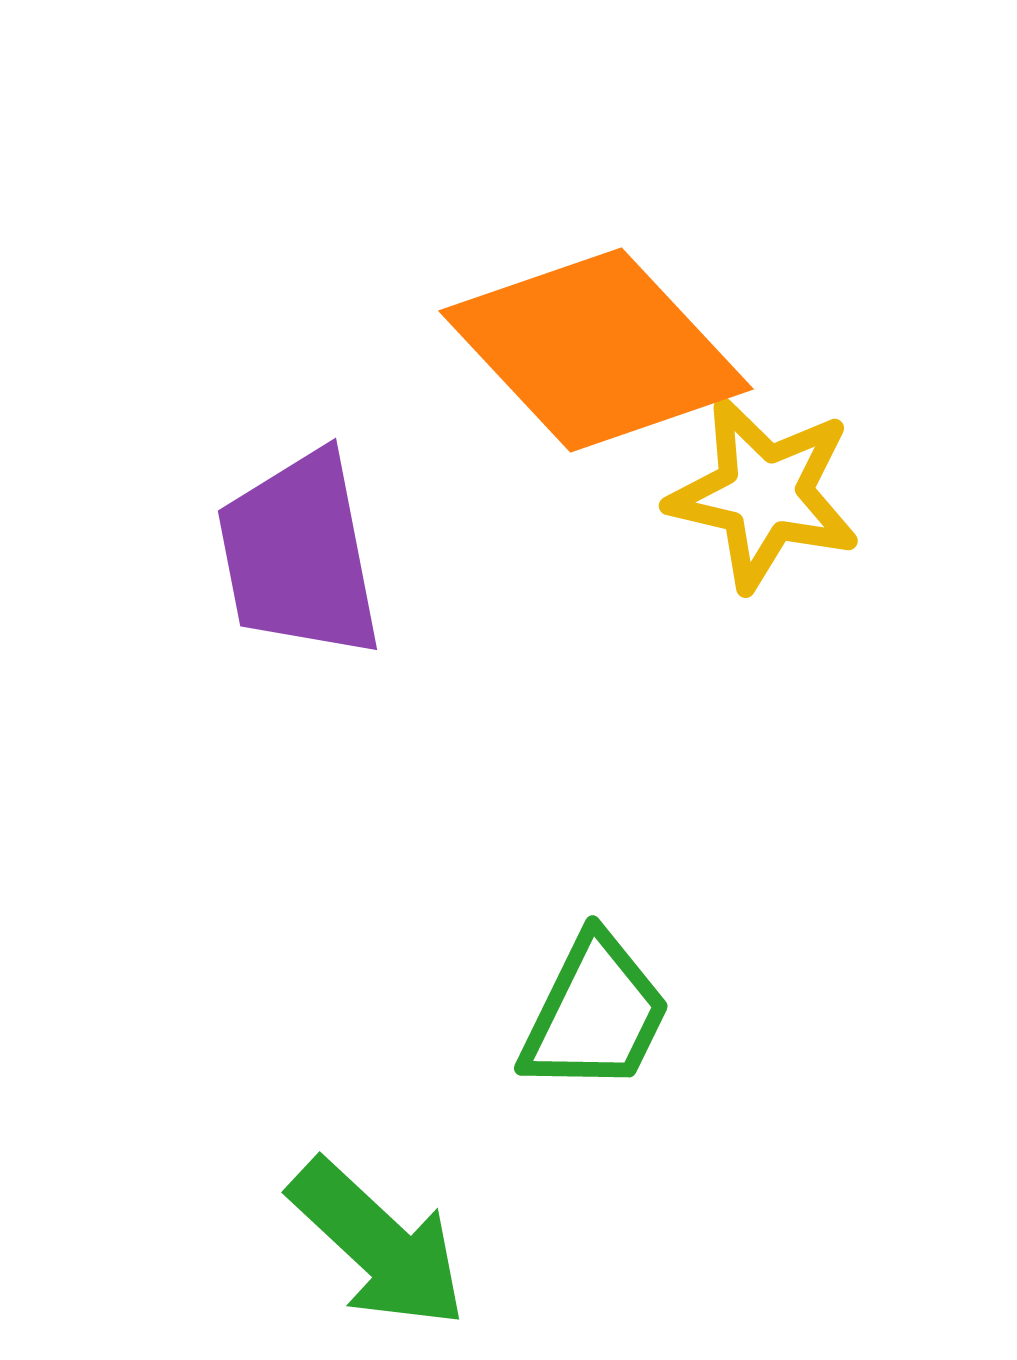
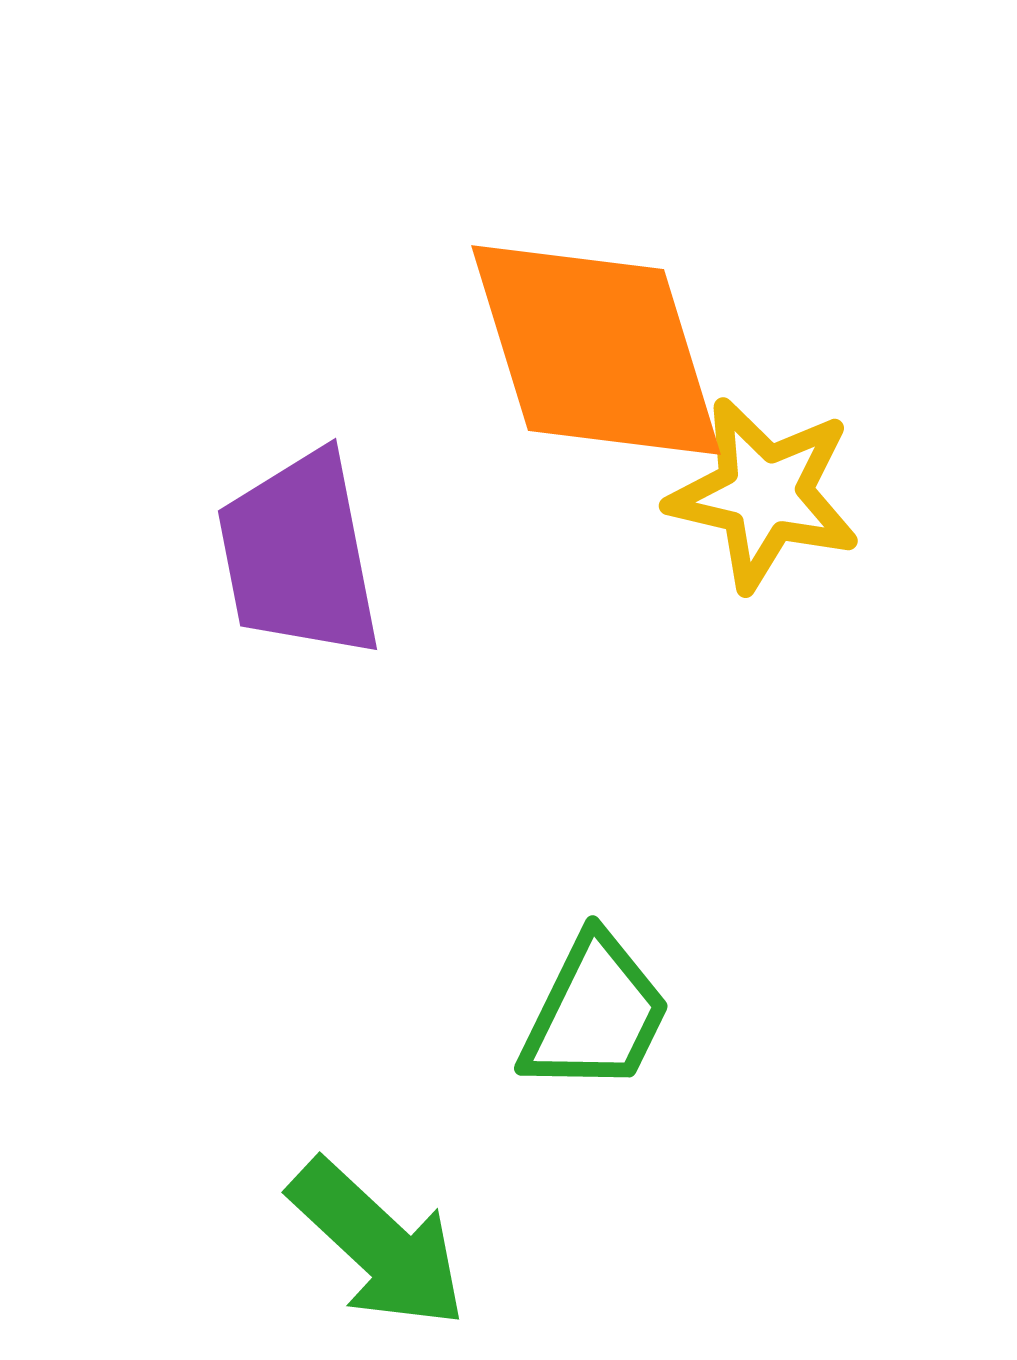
orange diamond: rotated 26 degrees clockwise
